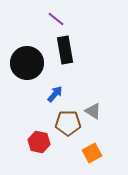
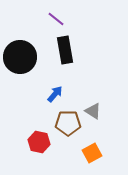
black circle: moved 7 px left, 6 px up
